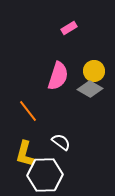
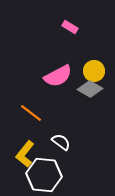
pink rectangle: moved 1 px right, 1 px up; rotated 63 degrees clockwise
pink semicircle: rotated 44 degrees clockwise
orange line: moved 3 px right, 2 px down; rotated 15 degrees counterclockwise
yellow L-shape: rotated 24 degrees clockwise
white hexagon: moved 1 px left; rotated 8 degrees clockwise
